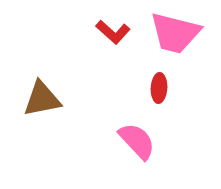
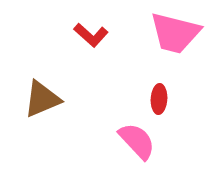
red L-shape: moved 22 px left, 3 px down
red ellipse: moved 11 px down
brown triangle: rotated 12 degrees counterclockwise
